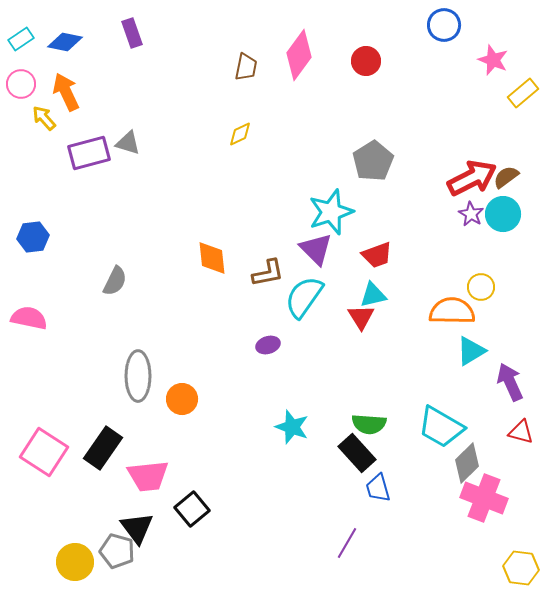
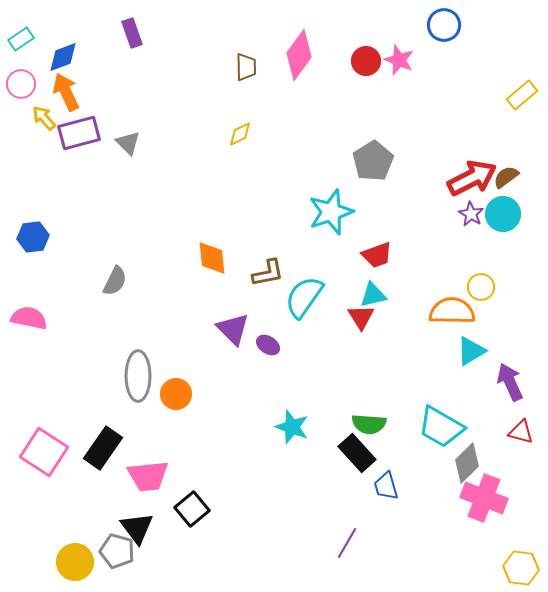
blue diamond at (65, 42): moved 2 px left, 15 px down; rotated 32 degrees counterclockwise
pink star at (493, 60): moved 94 px left
brown trapezoid at (246, 67): rotated 12 degrees counterclockwise
yellow rectangle at (523, 93): moved 1 px left, 2 px down
gray triangle at (128, 143): rotated 28 degrees clockwise
purple rectangle at (89, 153): moved 10 px left, 20 px up
purple triangle at (316, 249): moved 83 px left, 80 px down
purple ellipse at (268, 345): rotated 50 degrees clockwise
orange circle at (182, 399): moved 6 px left, 5 px up
blue trapezoid at (378, 488): moved 8 px right, 2 px up
